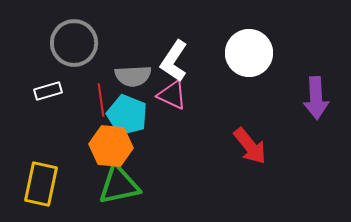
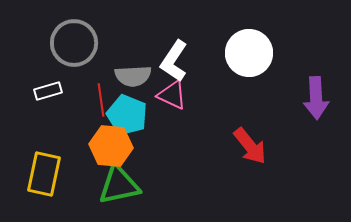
yellow rectangle: moved 3 px right, 10 px up
